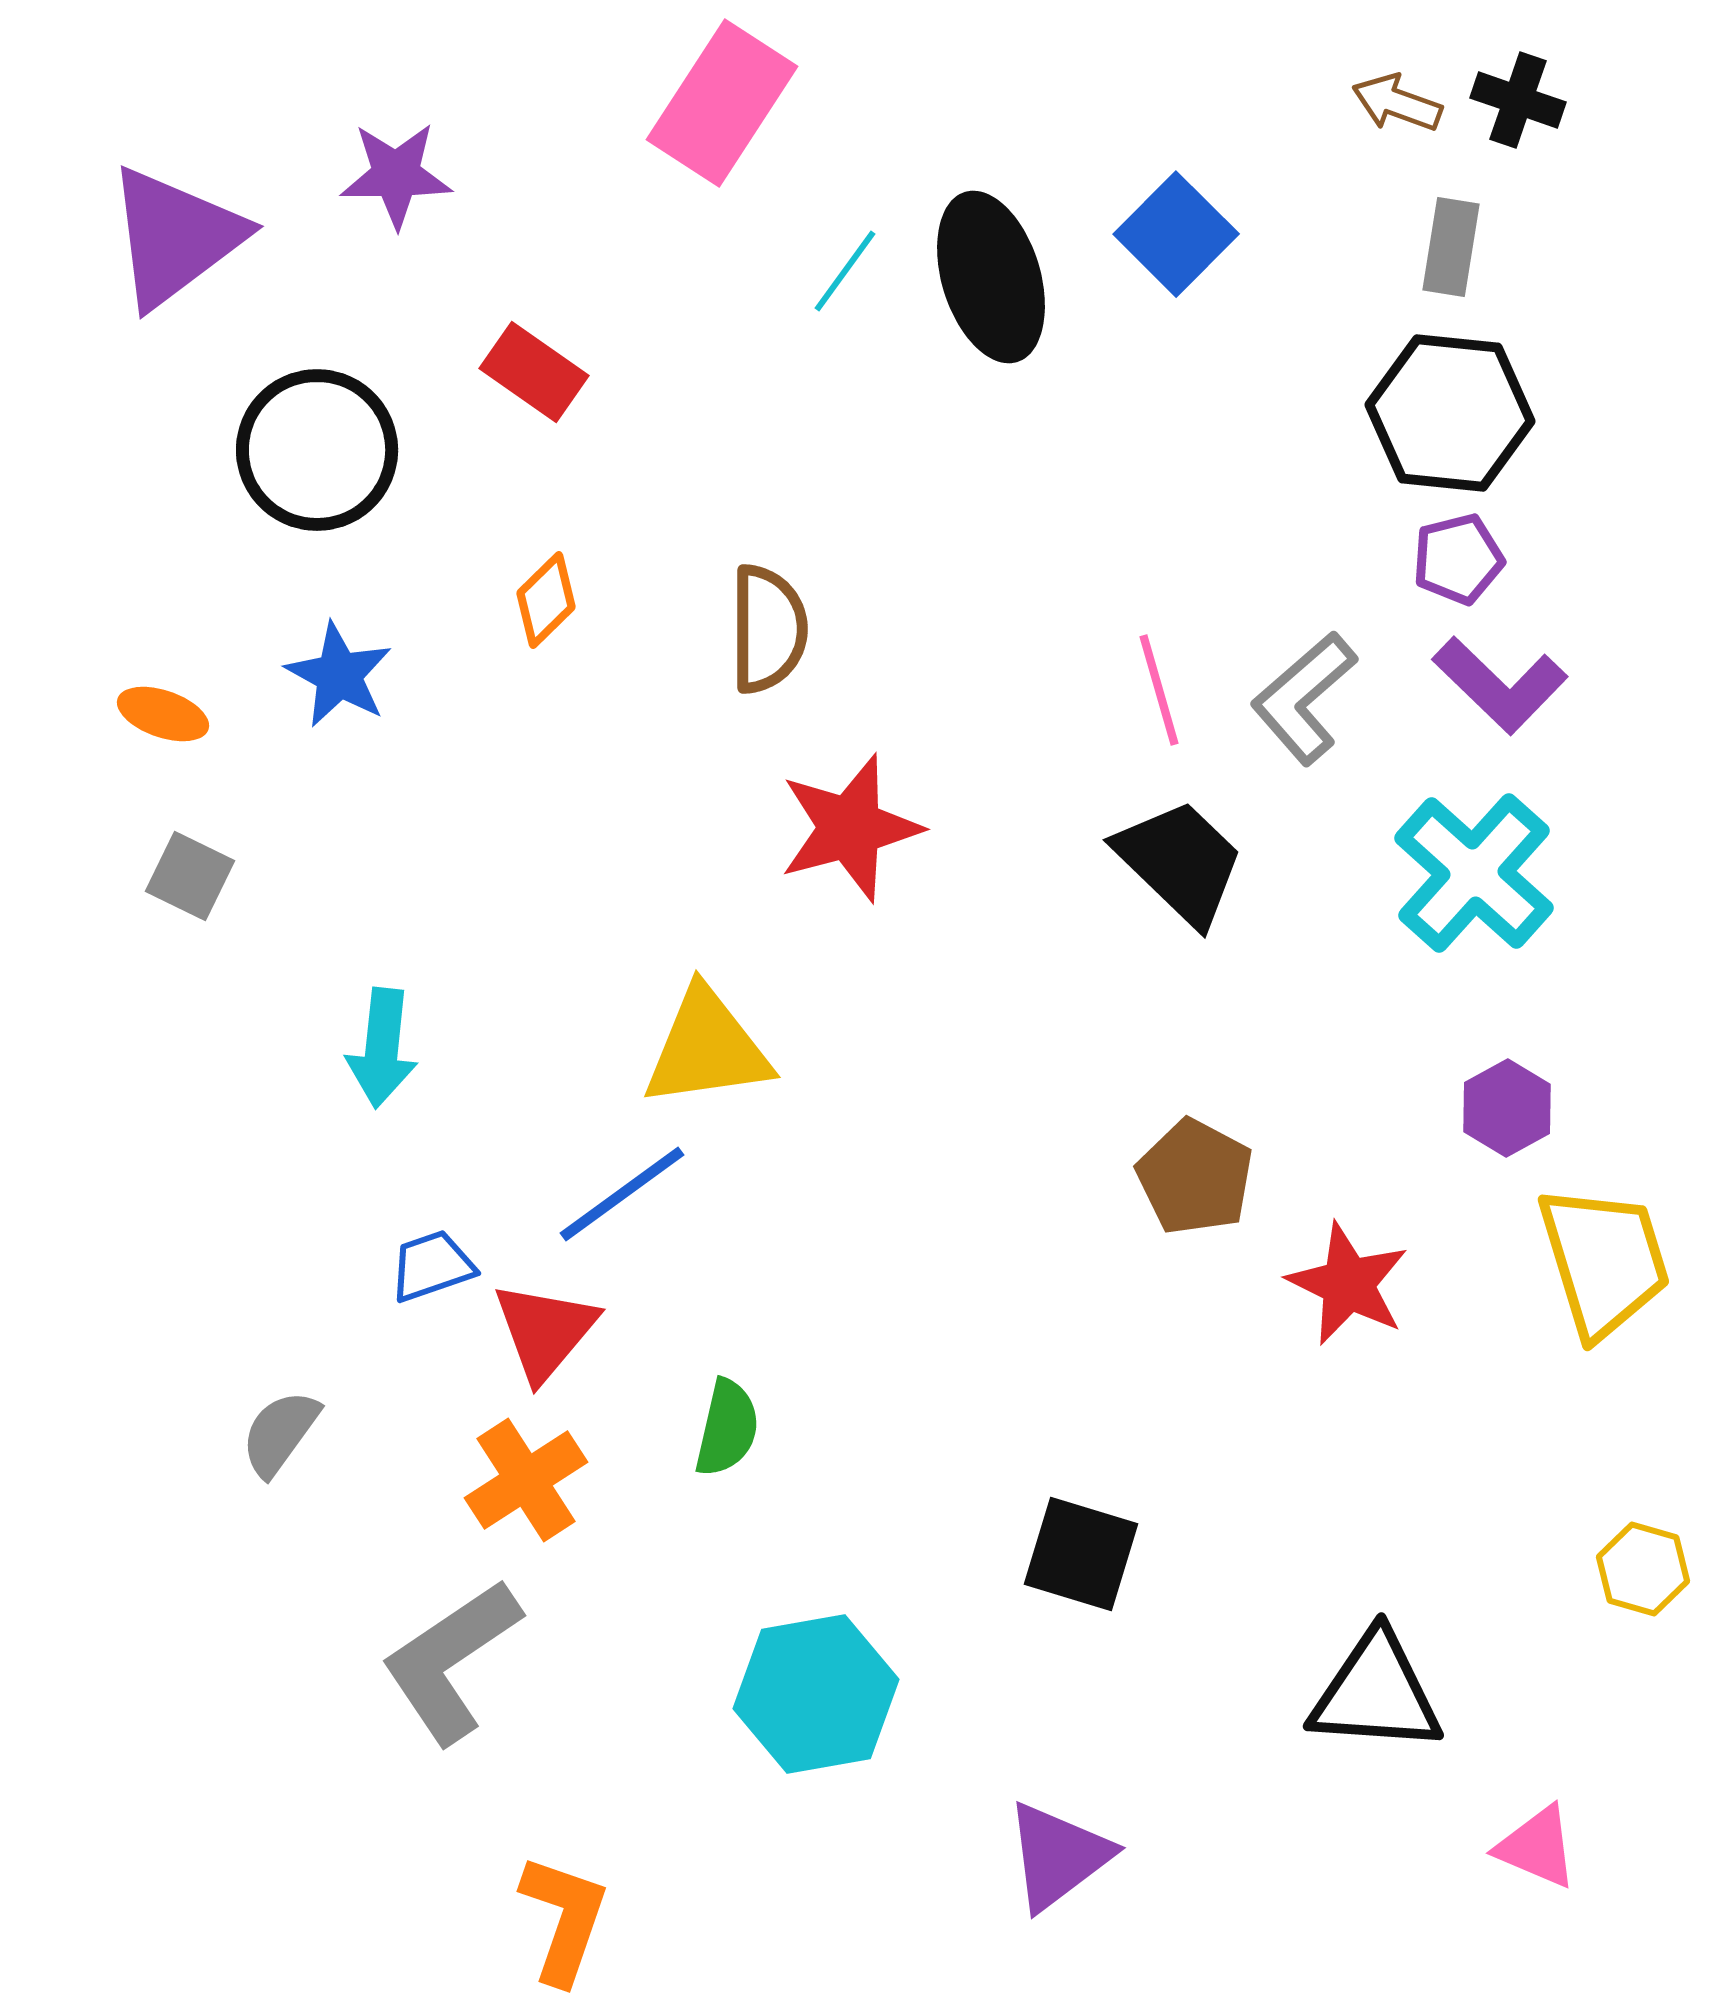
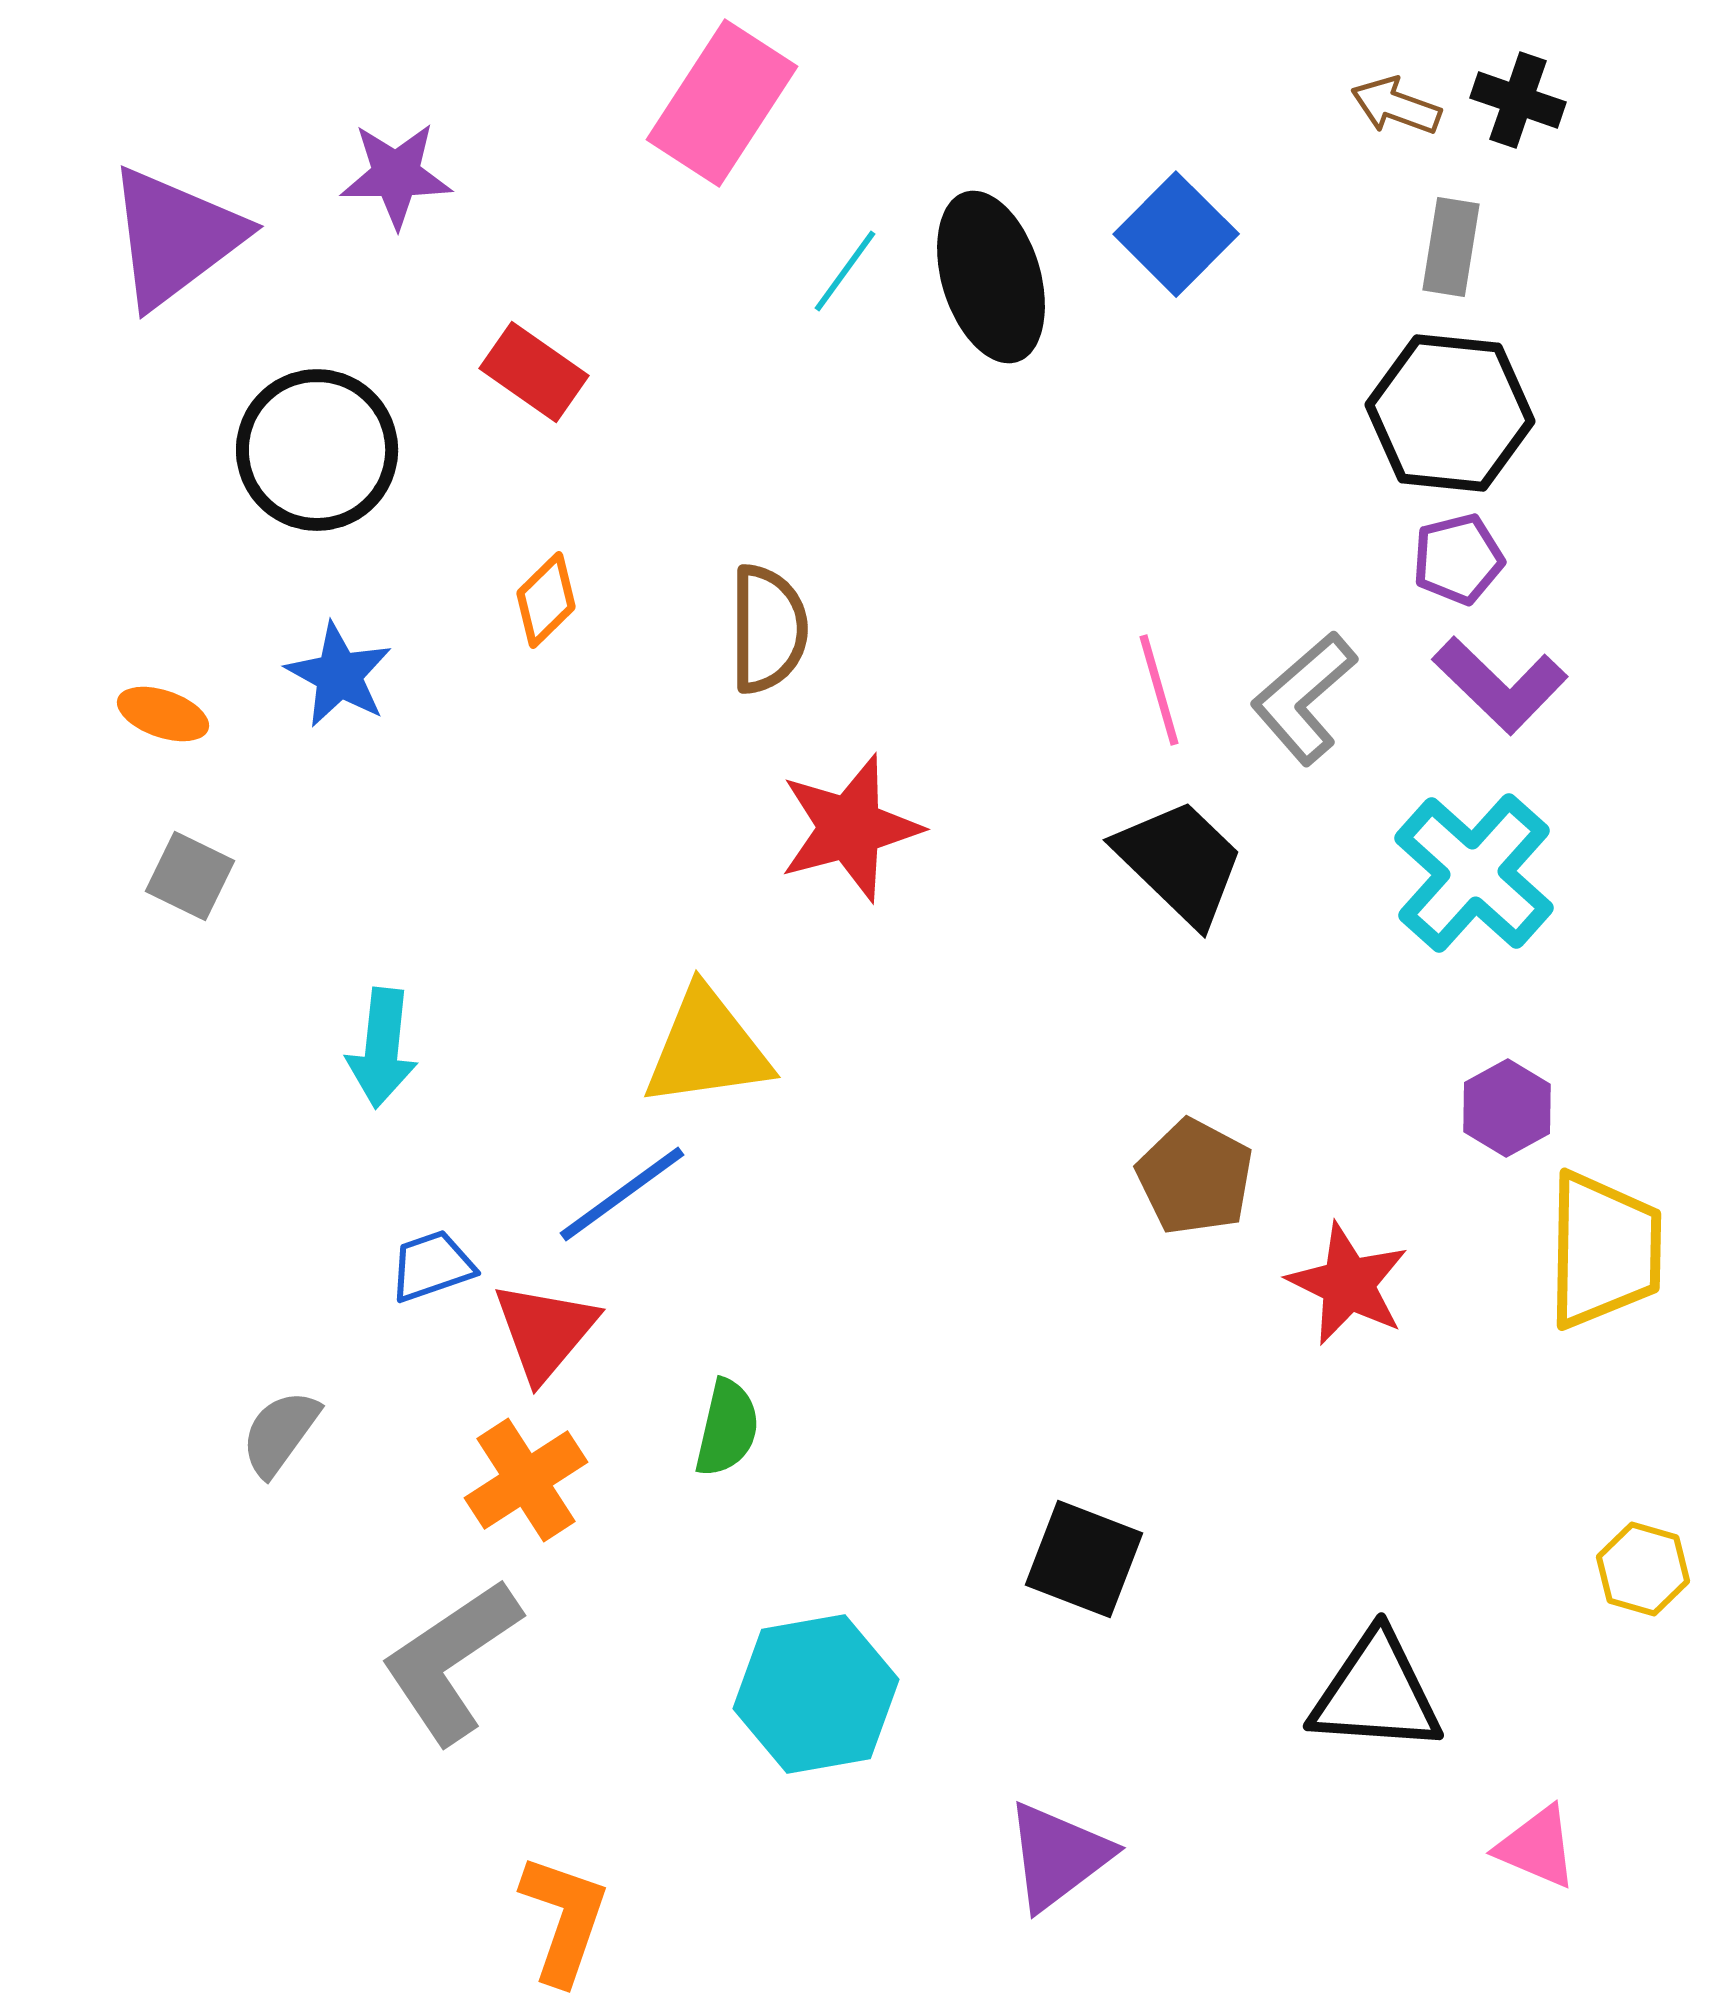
brown arrow at (1397, 103): moved 1 px left, 3 px down
yellow trapezoid at (1604, 1261): moved 11 px up; rotated 18 degrees clockwise
black square at (1081, 1554): moved 3 px right, 5 px down; rotated 4 degrees clockwise
